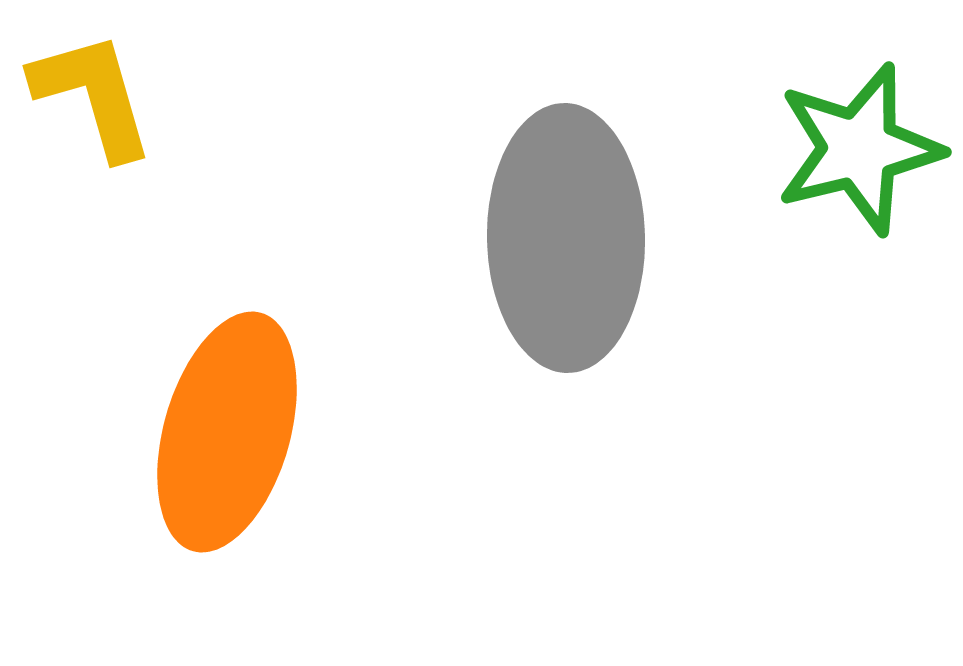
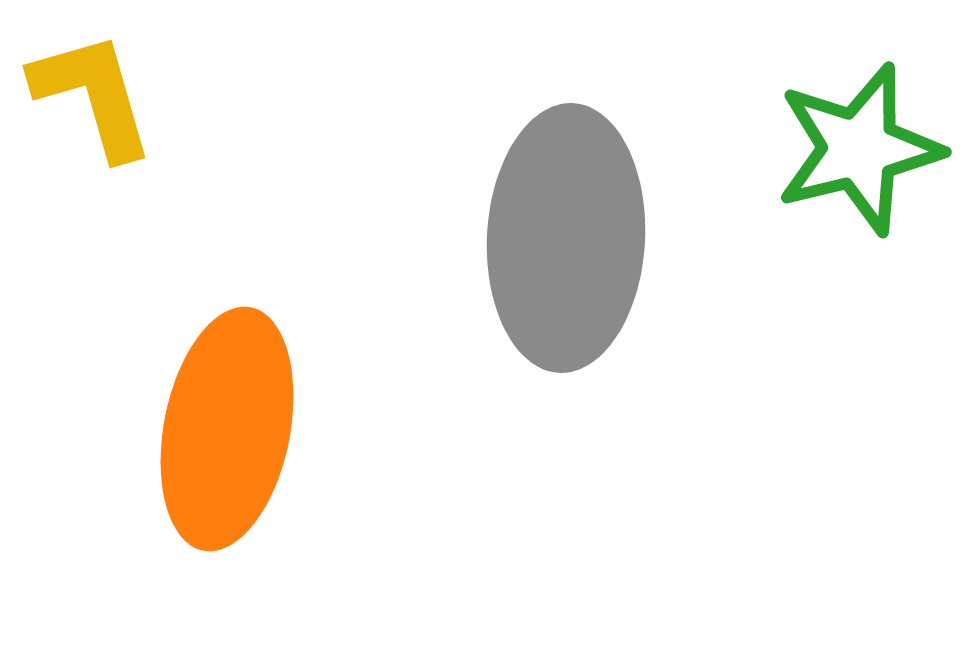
gray ellipse: rotated 4 degrees clockwise
orange ellipse: moved 3 px up; rotated 5 degrees counterclockwise
